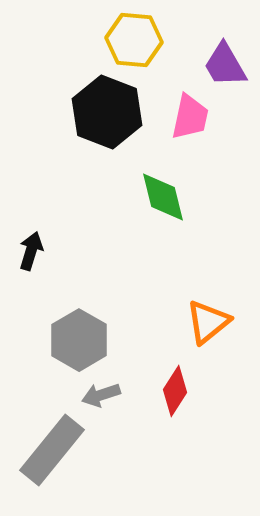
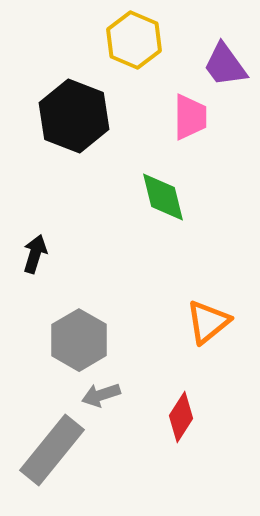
yellow hexagon: rotated 18 degrees clockwise
purple trapezoid: rotated 6 degrees counterclockwise
black hexagon: moved 33 px left, 4 px down
pink trapezoid: rotated 12 degrees counterclockwise
black arrow: moved 4 px right, 3 px down
red diamond: moved 6 px right, 26 px down
